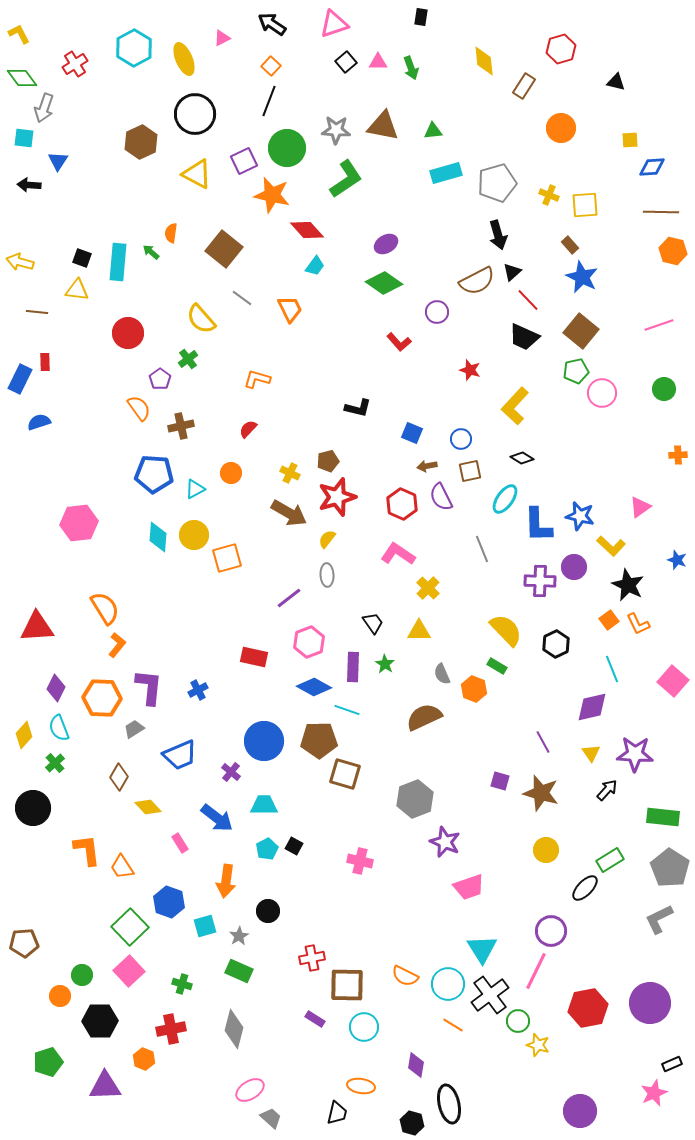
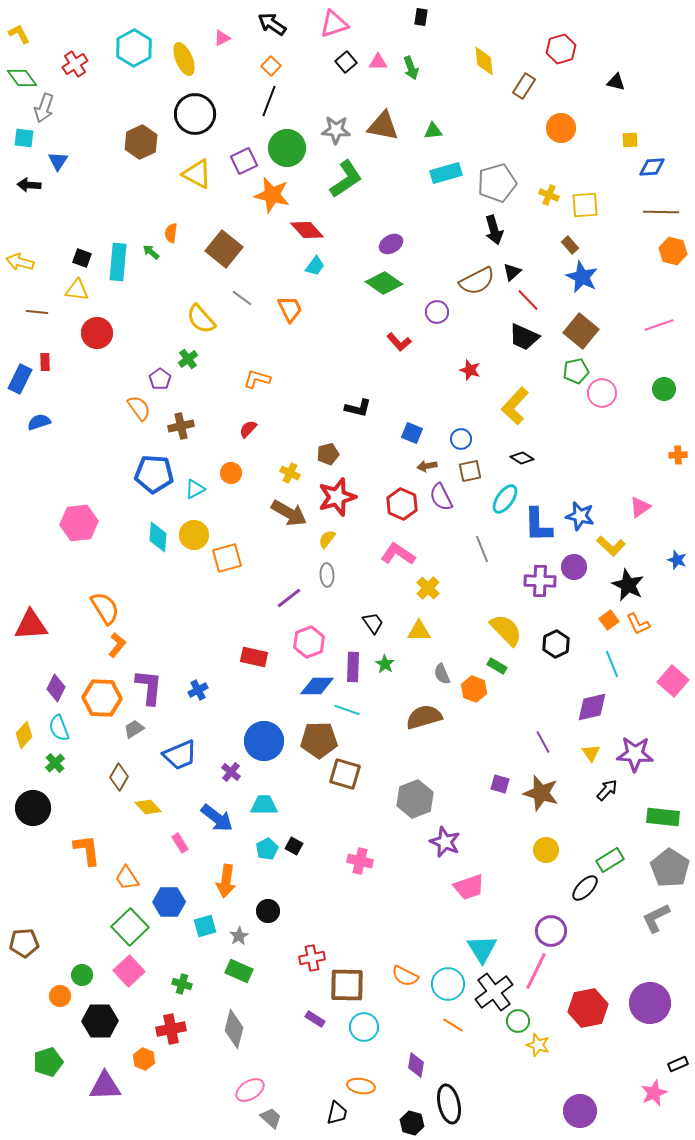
black arrow at (498, 235): moved 4 px left, 5 px up
purple ellipse at (386, 244): moved 5 px right
red circle at (128, 333): moved 31 px left
brown pentagon at (328, 461): moved 7 px up
red triangle at (37, 627): moved 6 px left, 2 px up
cyan line at (612, 669): moved 5 px up
blue diamond at (314, 687): moved 3 px right, 1 px up; rotated 28 degrees counterclockwise
brown semicircle at (424, 717): rotated 9 degrees clockwise
purple square at (500, 781): moved 3 px down
orange trapezoid at (122, 867): moved 5 px right, 11 px down
blue hexagon at (169, 902): rotated 20 degrees counterclockwise
gray L-shape at (659, 919): moved 3 px left, 1 px up
black cross at (490, 995): moved 4 px right, 3 px up
black rectangle at (672, 1064): moved 6 px right
